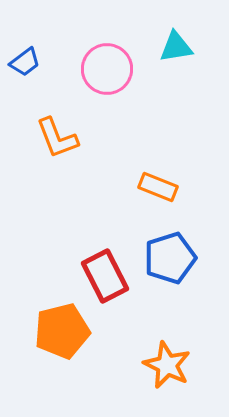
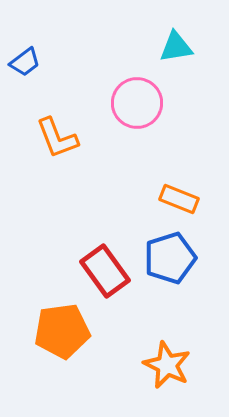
pink circle: moved 30 px right, 34 px down
orange rectangle: moved 21 px right, 12 px down
red rectangle: moved 5 px up; rotated 9 degrees counterclockwise
orange pentagon: rotated 6 degrees clockwise
